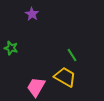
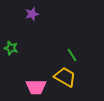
purple star: rotated 24 degrees clockwise
pink trapezoid: rotated 120 degrees counterclockwise
